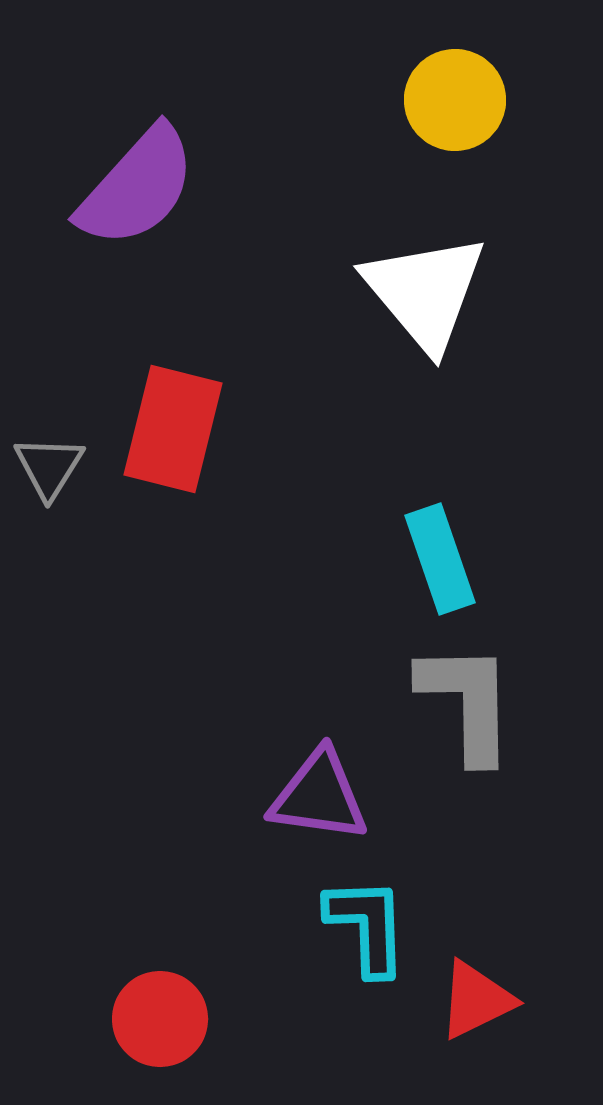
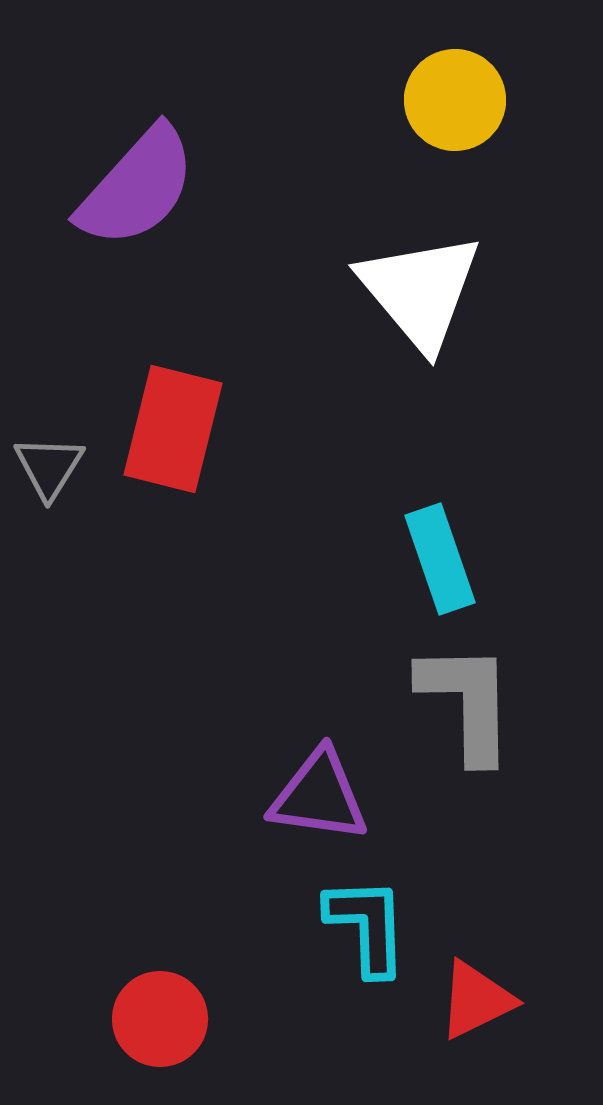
white triangle: moved 5 px left, 1 px up
